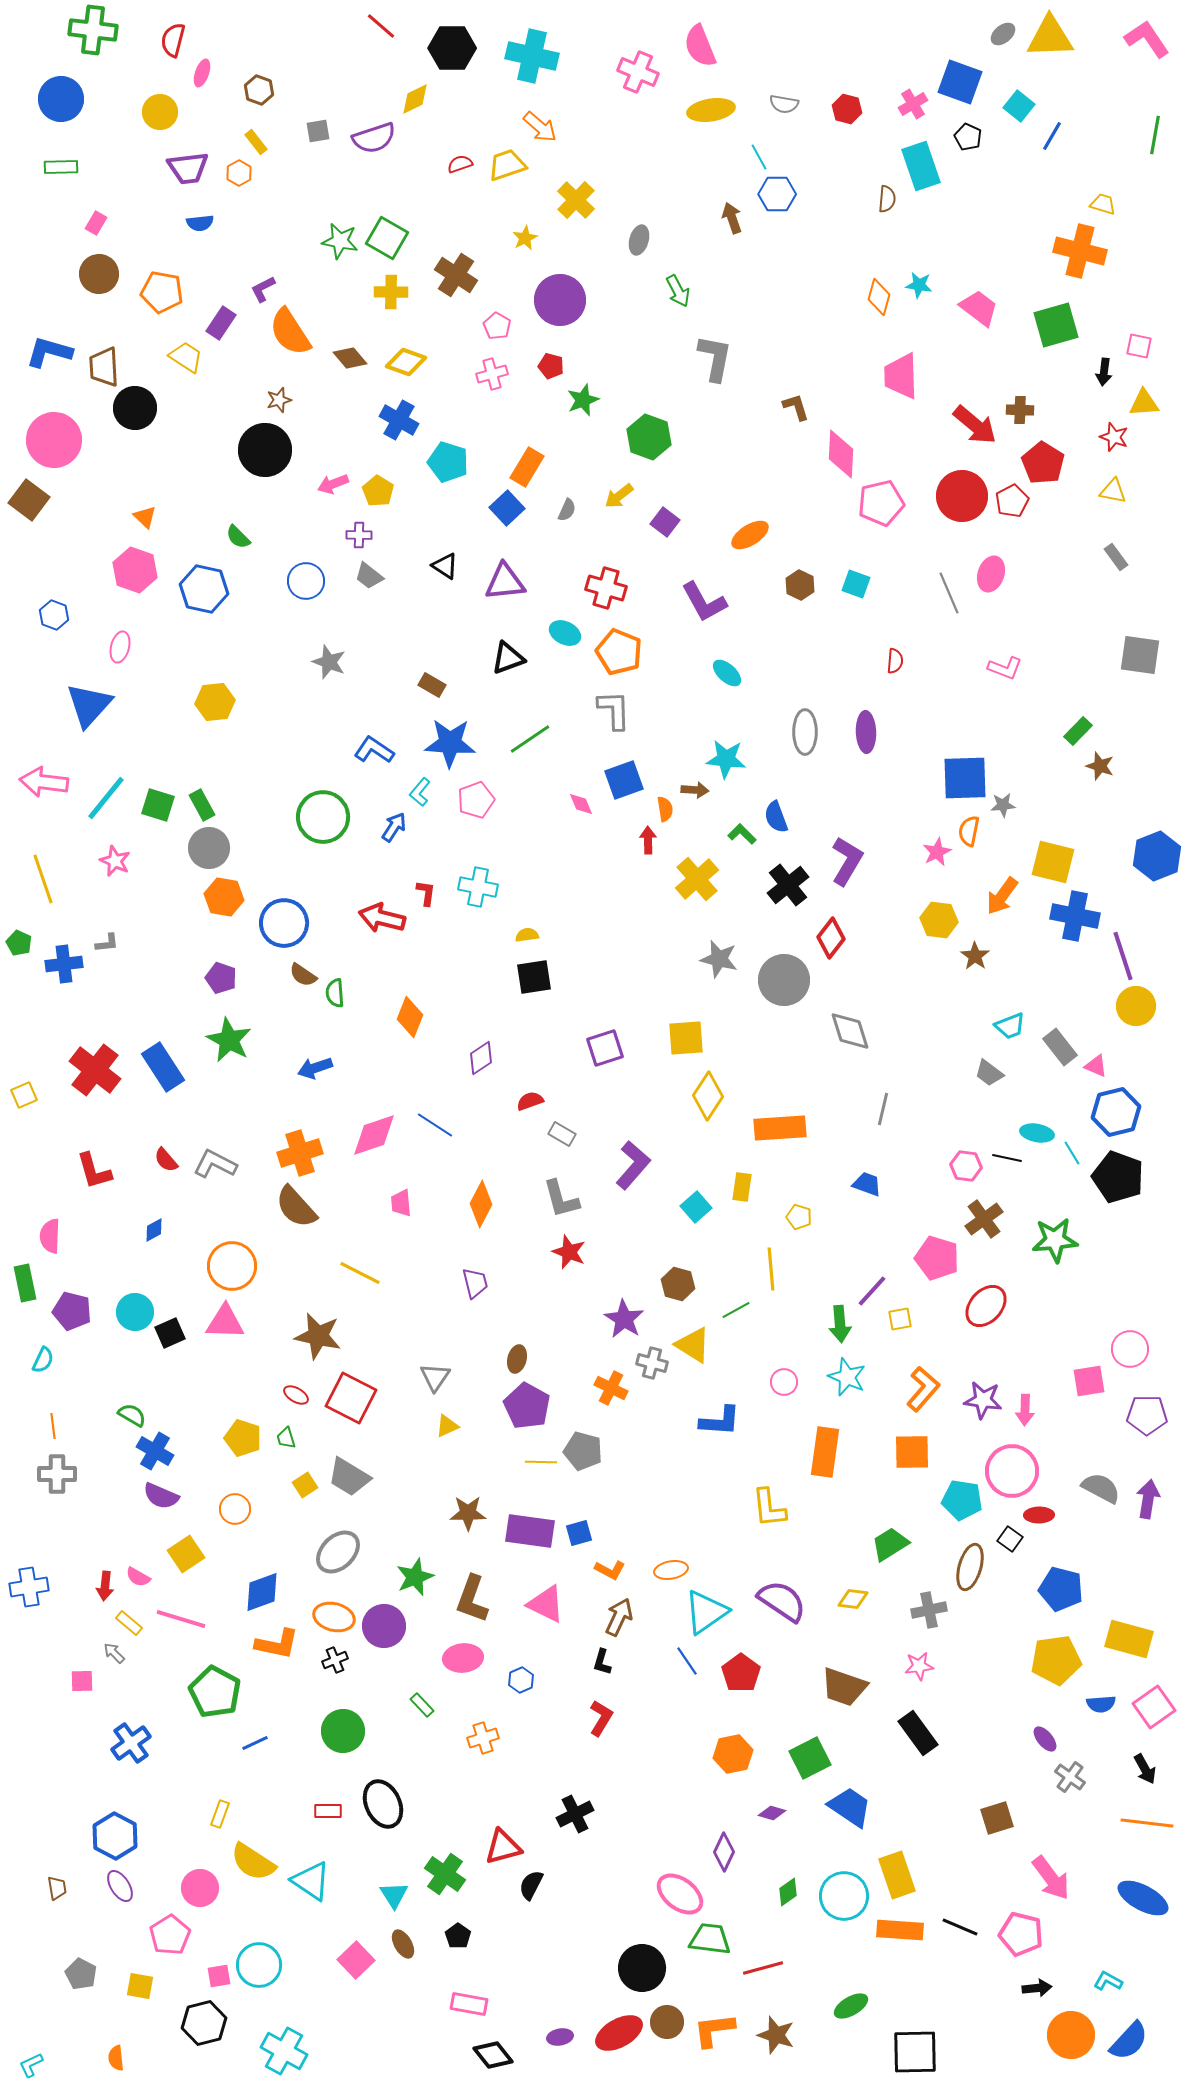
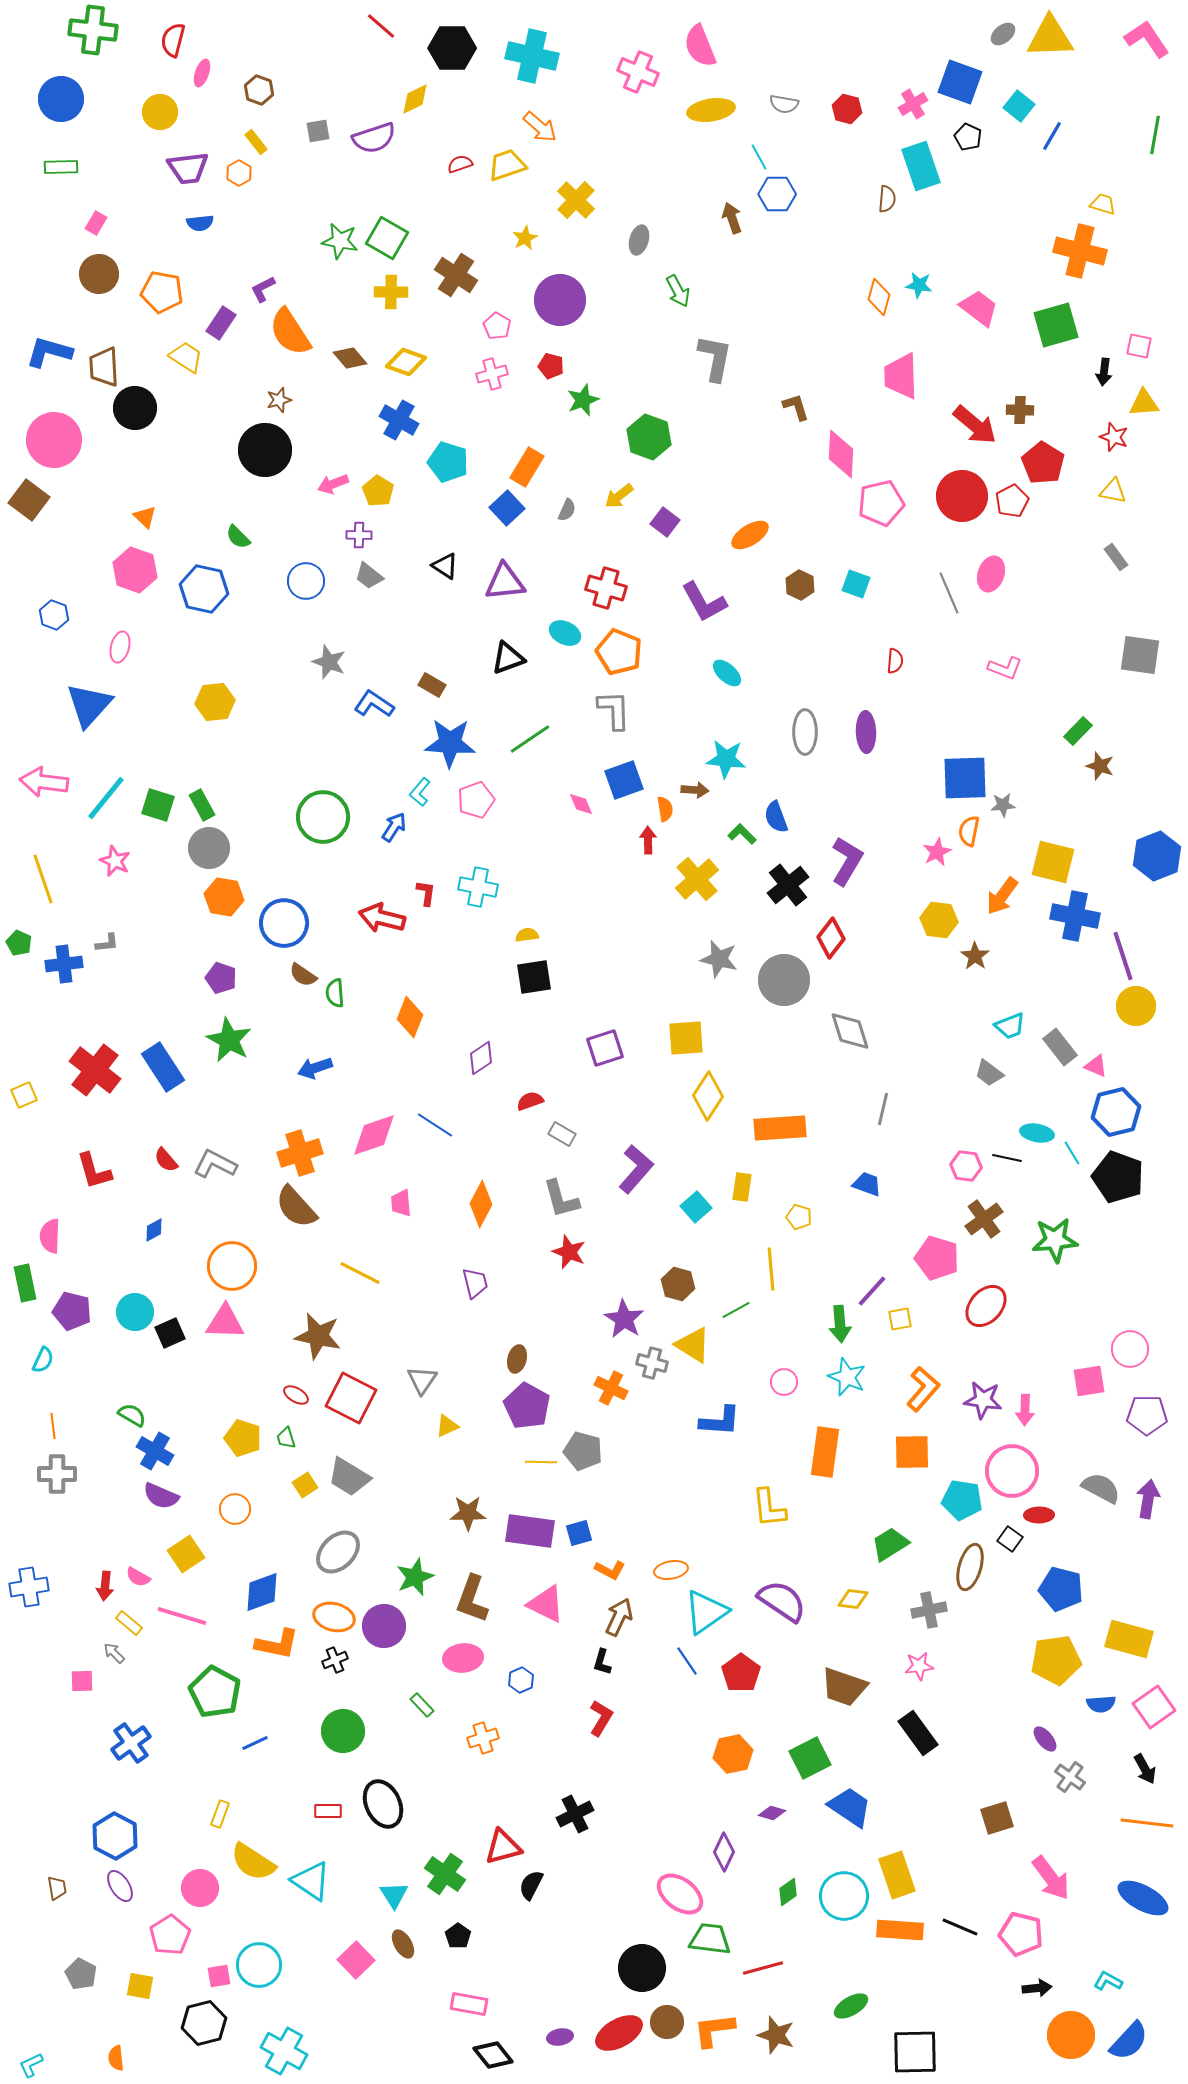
blue L-shape at (374, 750): moved 46 px up
purple L-shape at (633, 1165): moved 3 px right, 4 px down
gray triangle at (435, 1377): moved 13 px left, 3 px down
pink line at (181, 1619): moved 1 px right, 3 px up
